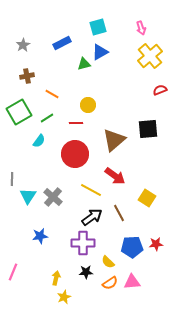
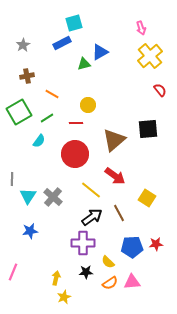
cyan square: moved 24 px left, 4 px up
red semicircle: rotated 72 degrees clockwise
yellow line: rotated 10 degrees clockwise
blue star: moved 10 px left, 5 px up
